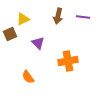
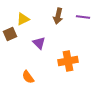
purple triangle: moved 1 px right
